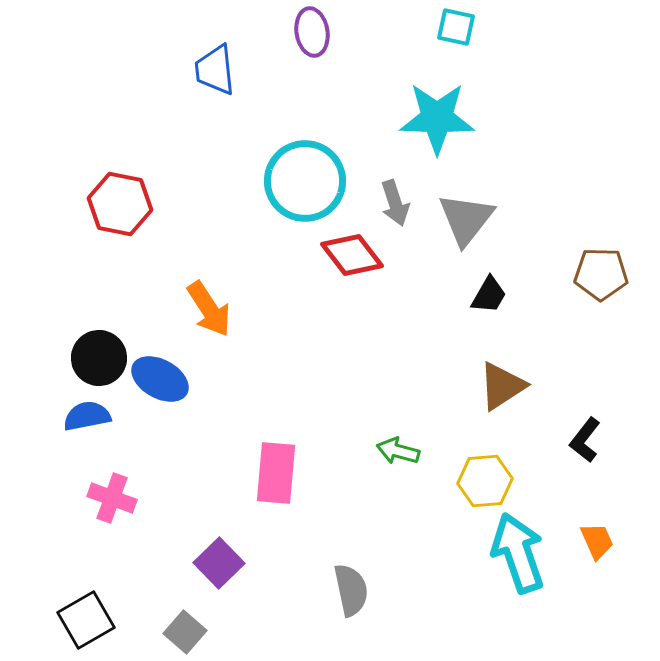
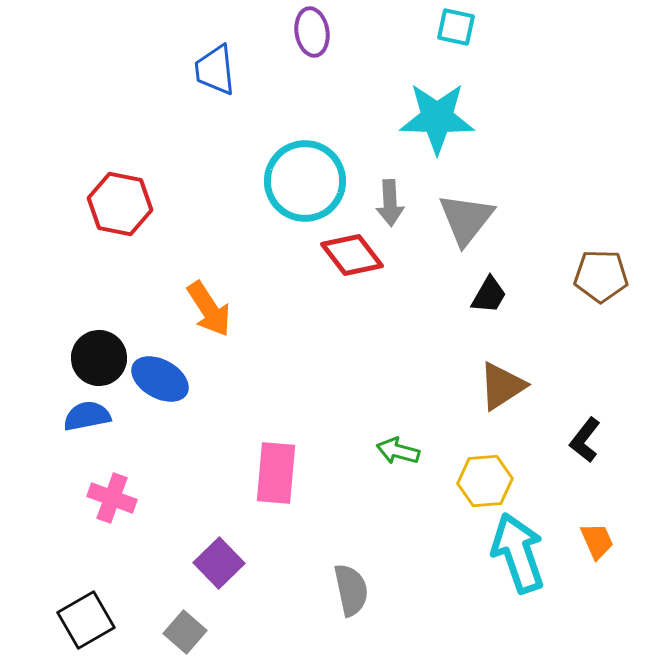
gray arrow: moved 5 px left; rotated 15 degrees clockwise
brown pentagon: moved 2 px down
